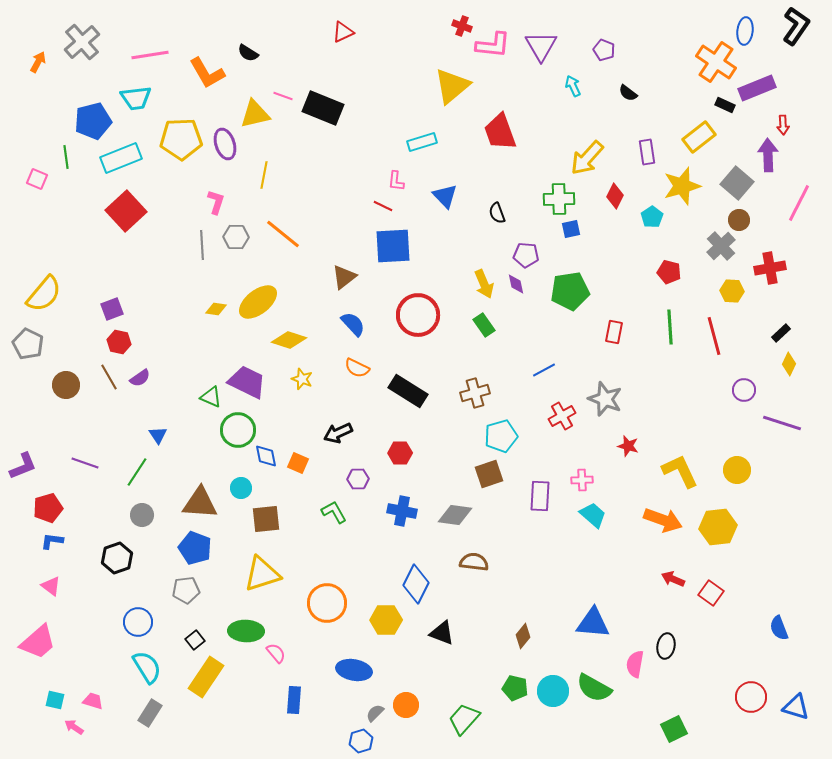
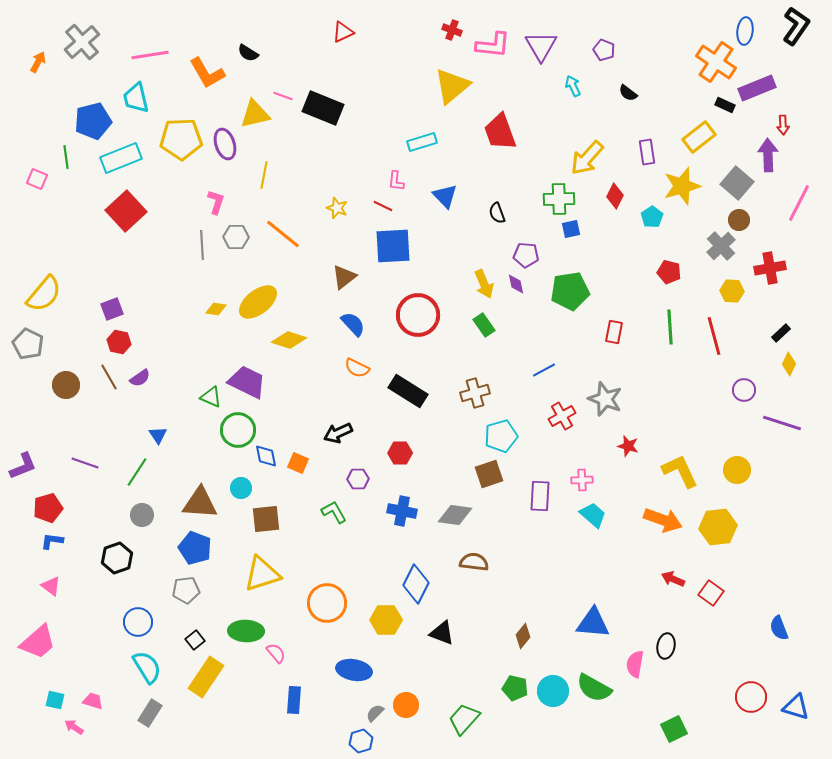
red cross at (462, 26): moved 10 px left, 4 px down
cyan trapezoid at (136, 98): rotated 84 degrees clockwise
yellow star at (302, 379): moved 35 px right, 171 px up
